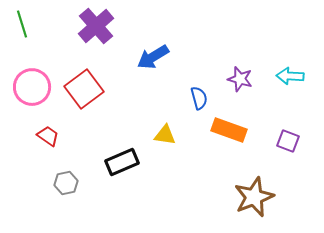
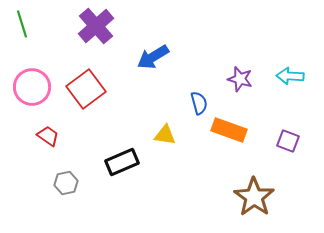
red square: moved 2 px right
blue semicircle: moved 5 px down
brown star: rotated 15 degrees counterclockwise
